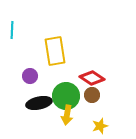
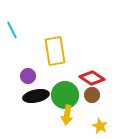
cyan line: rotated 30 degrees counterclockwise
purple circle: moved 2 px left
green circle: moved 1 px left, 1 px up
black ellipse: moved 3 px left, 7 px up
yellow star: rotated 28 degrees counterclockwise
